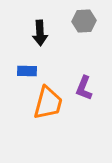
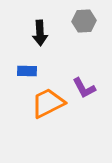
purple L-shape: rotated 50 degrees counterclockwise
orange trapezoid: rotated 132 degrees counterclockwise
